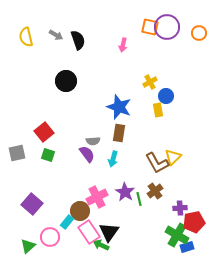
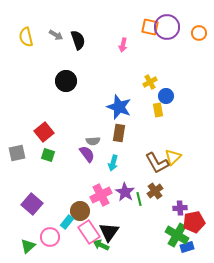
cyan arrow: moved 4 px down
pink cross: moved 4 px right, 2 px up
